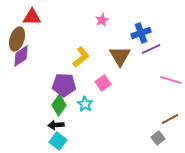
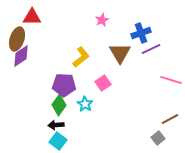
brown triangle: moved 3 px up
